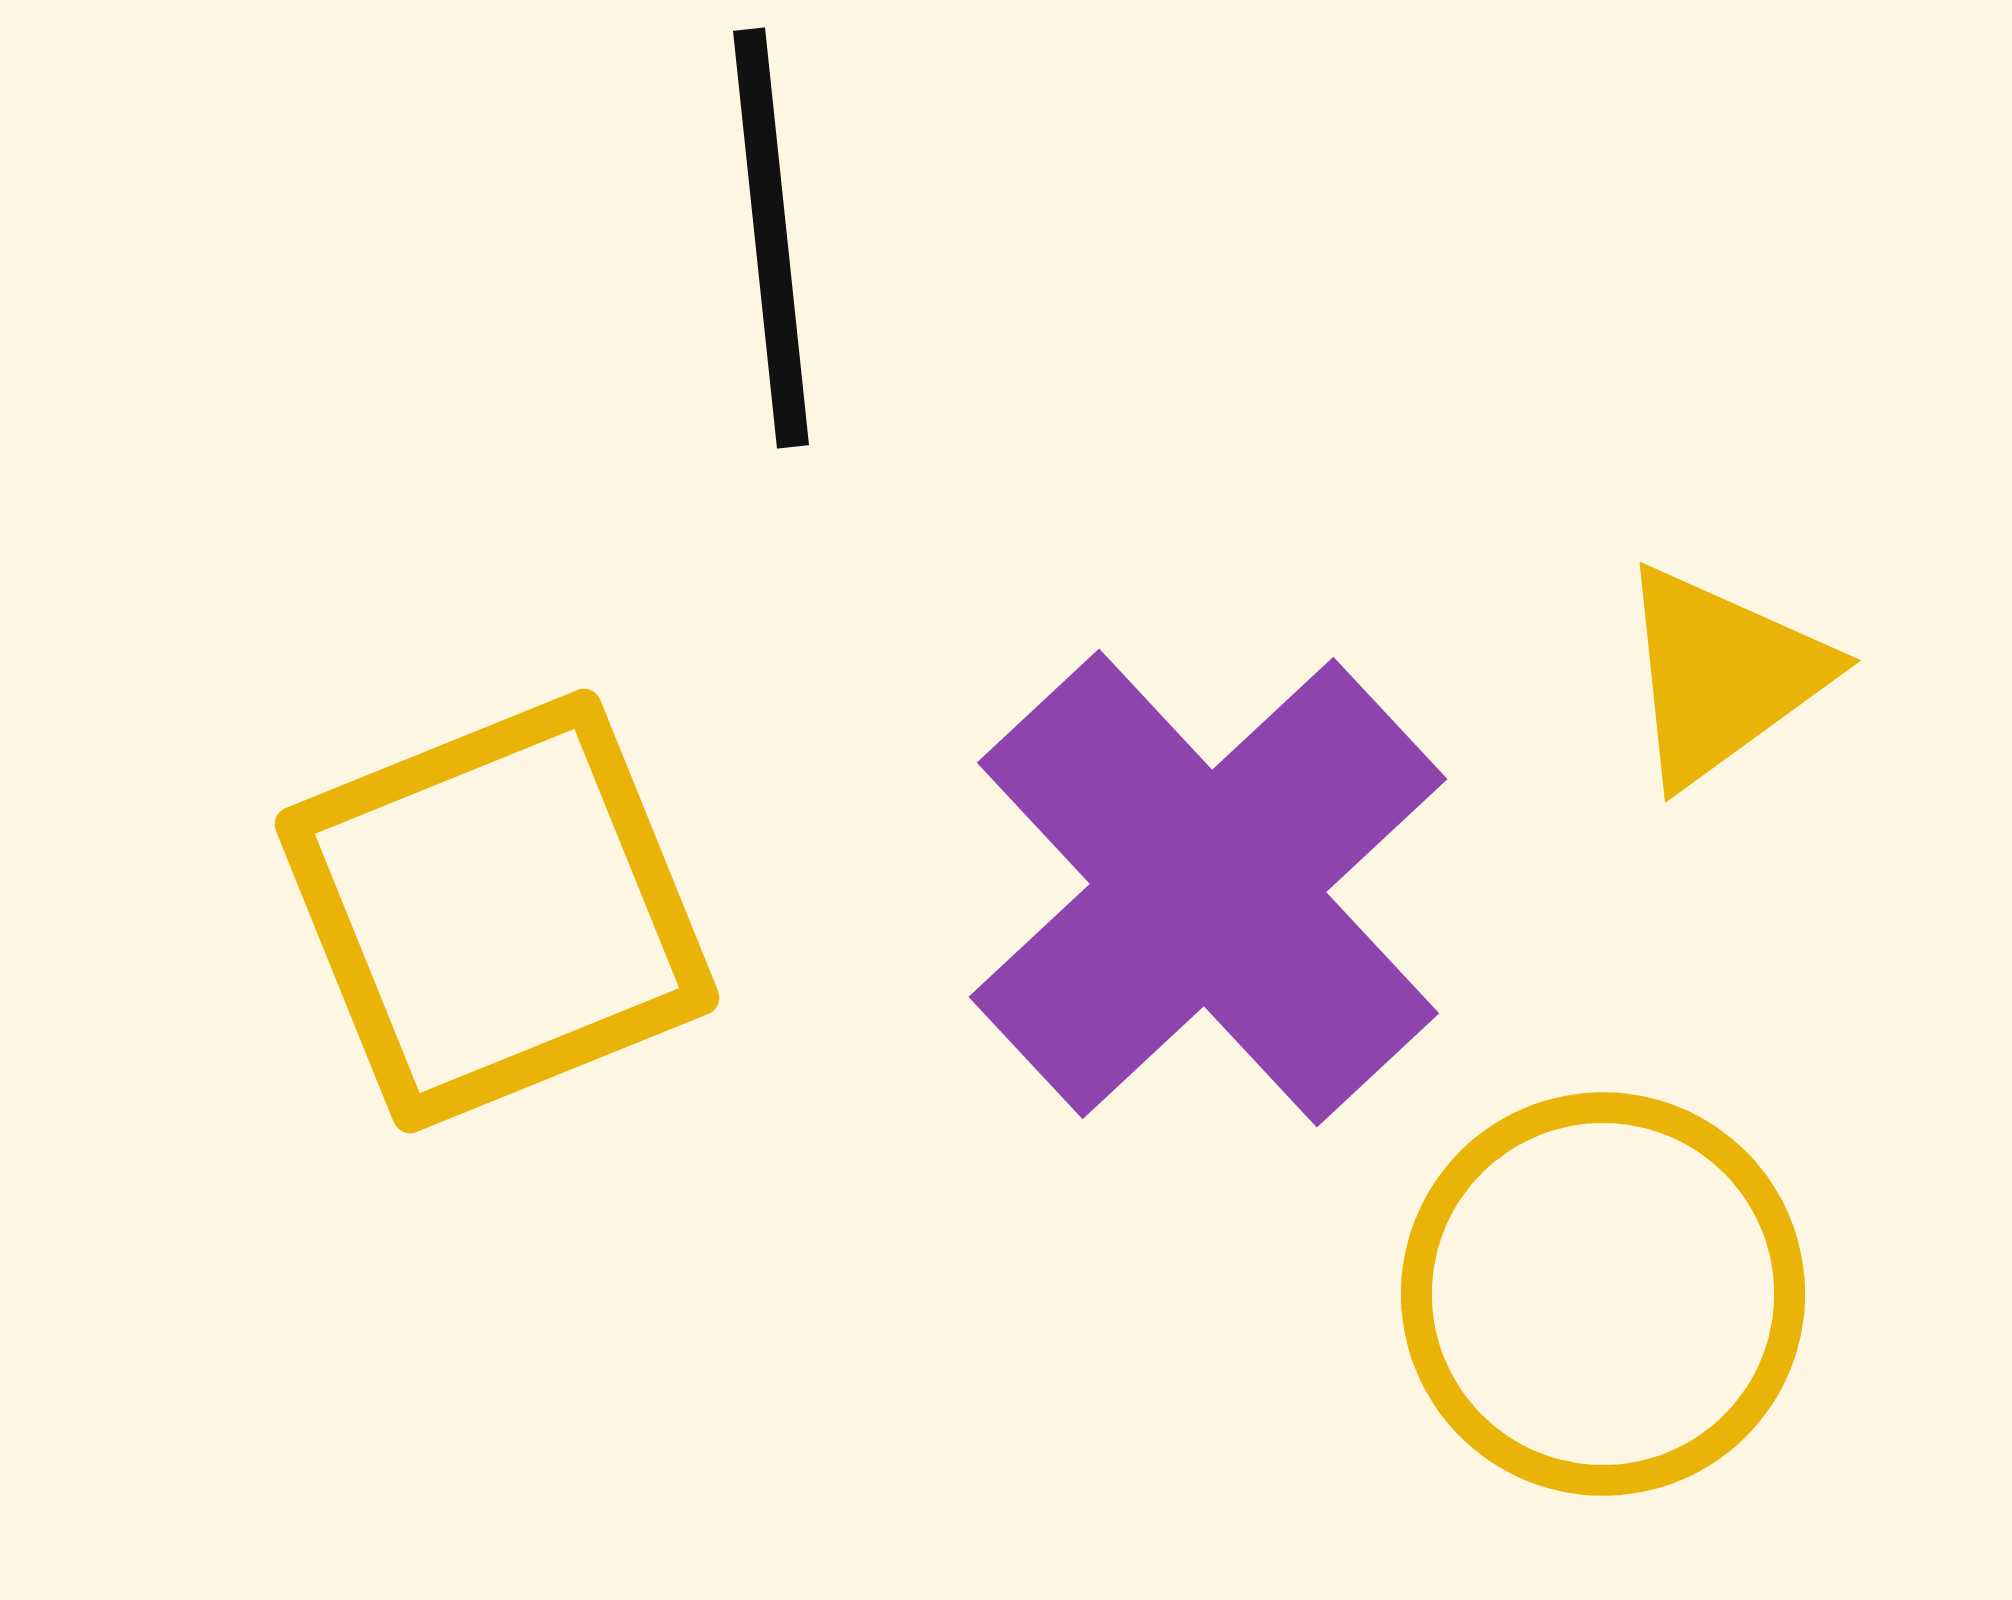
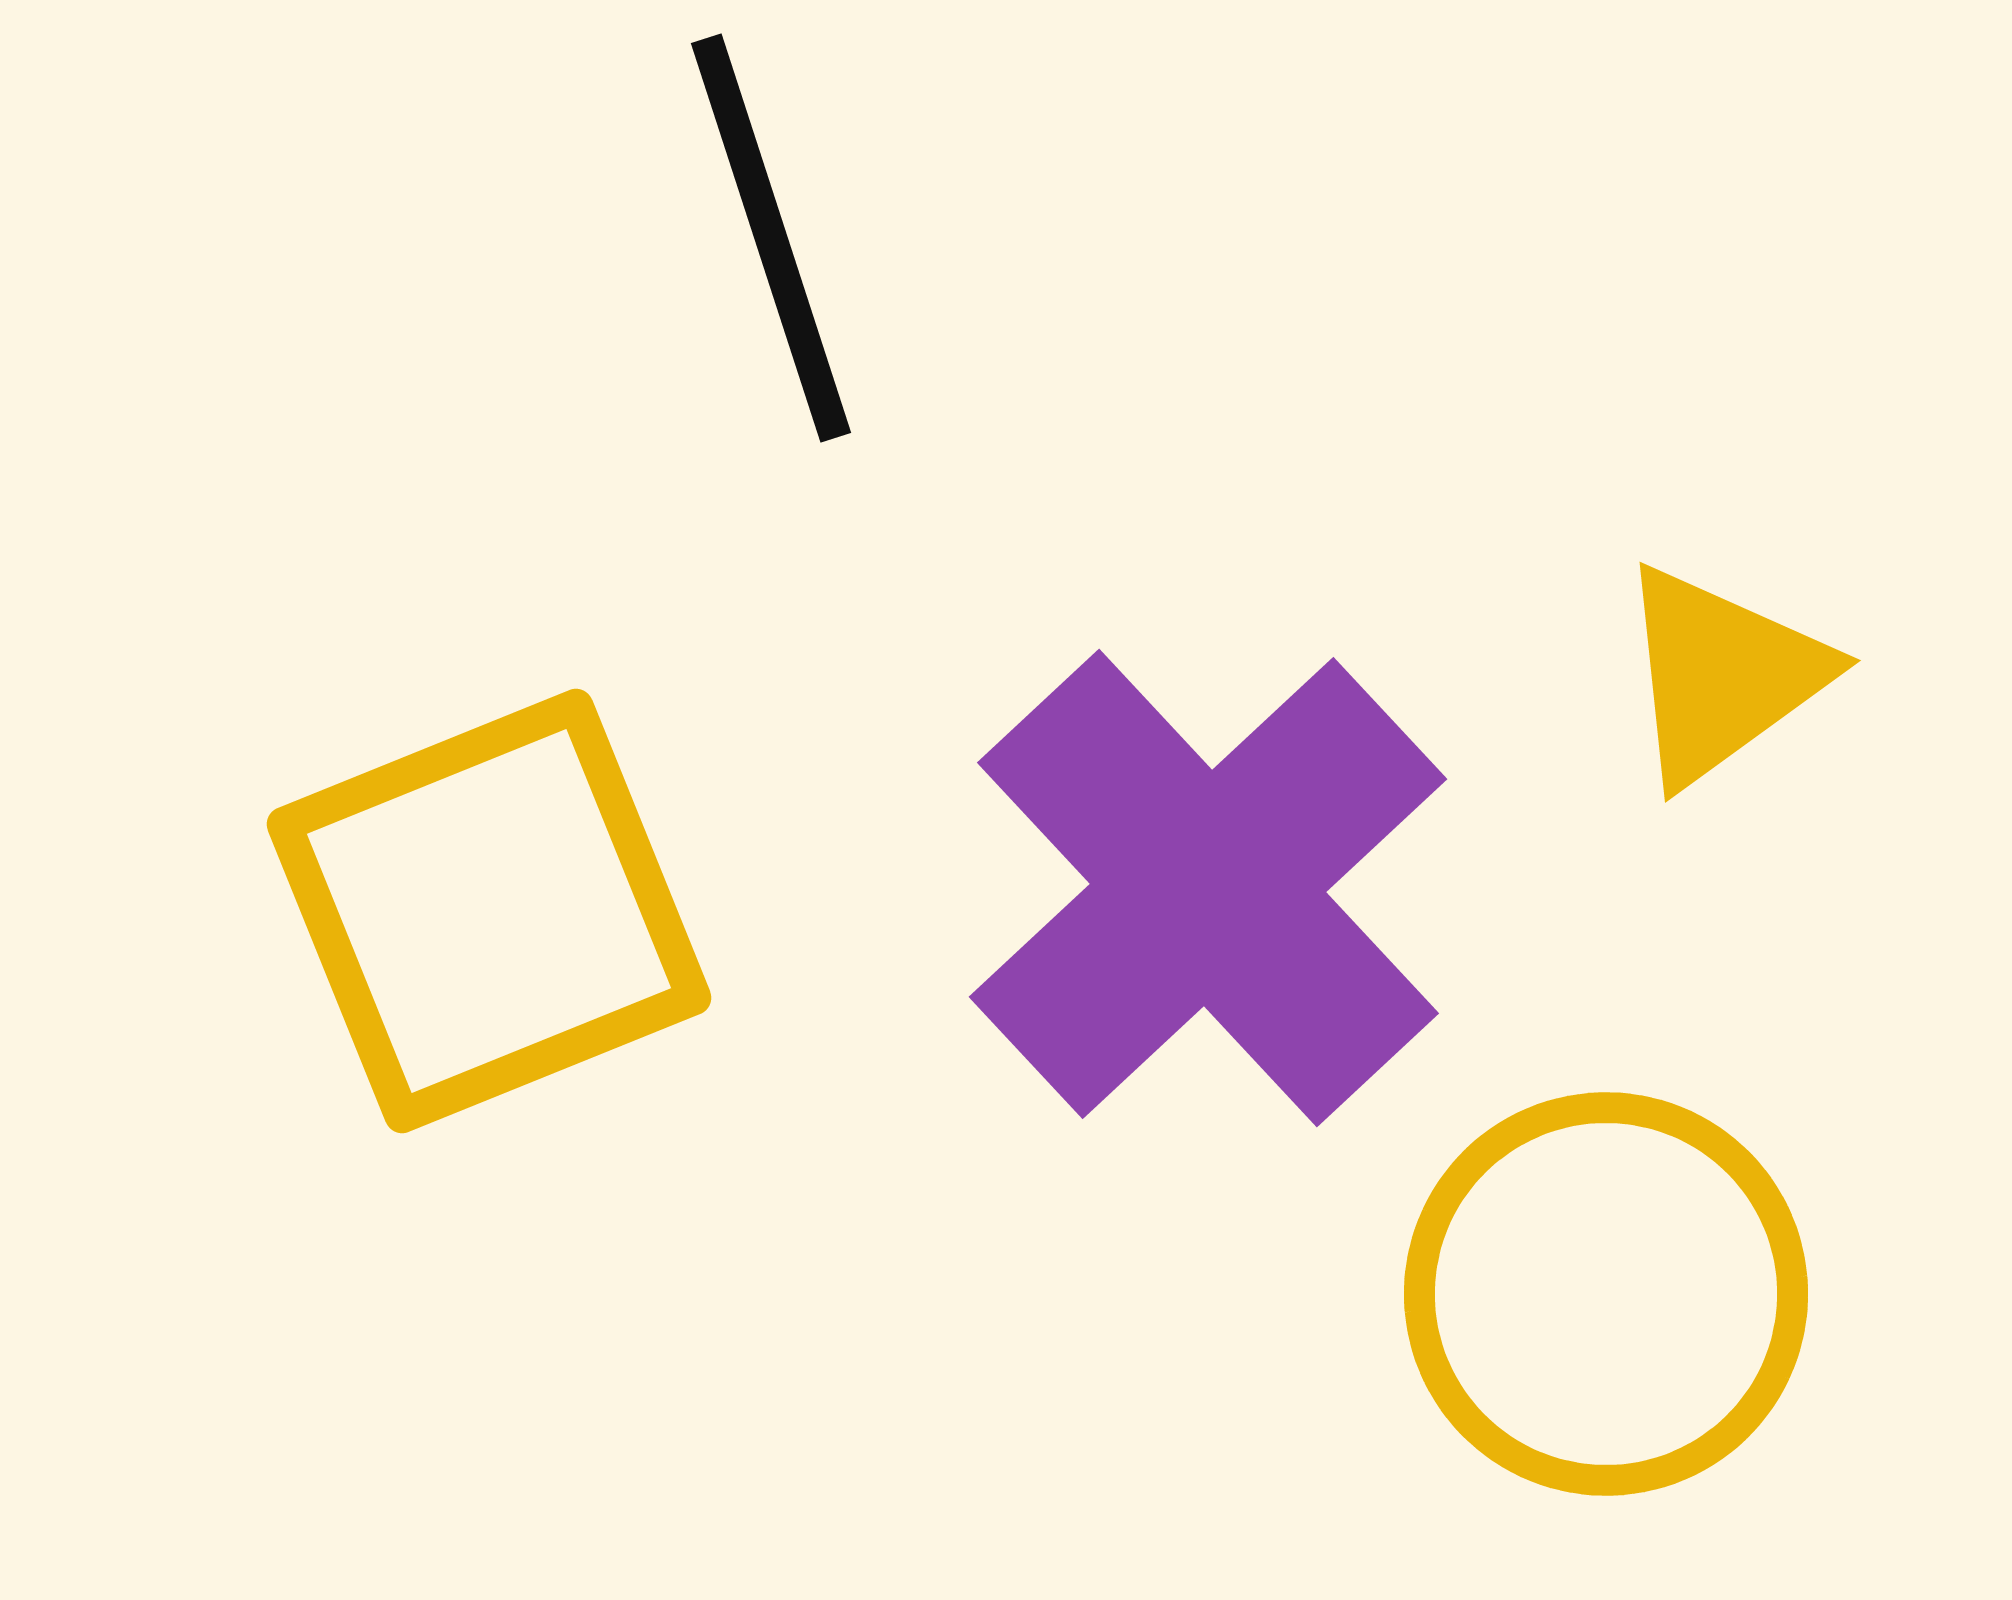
black line: rotated 12 degrees counterclockwise
yellow square: moved 8 px left
yellow circle: moved 3 px right
